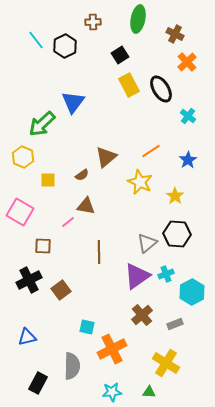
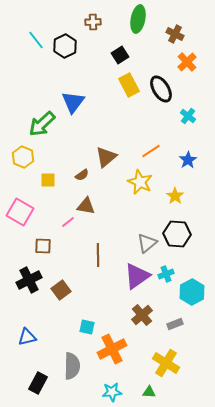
brown line at (99, 252): moved 1 px left, 3 px down
